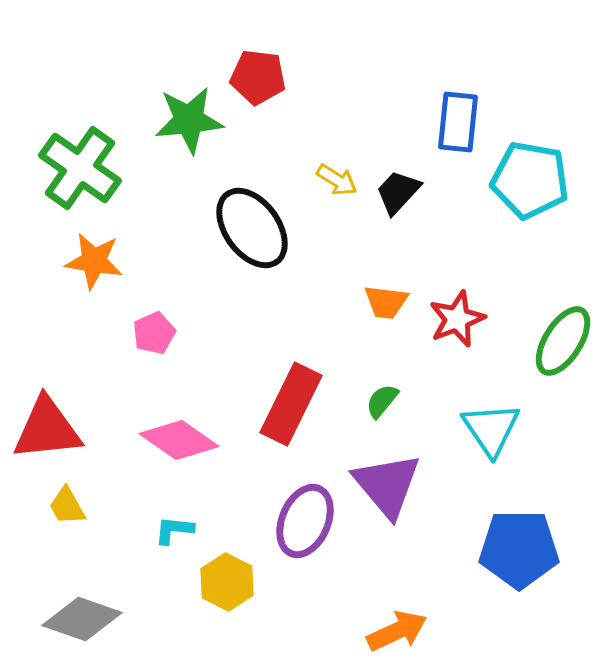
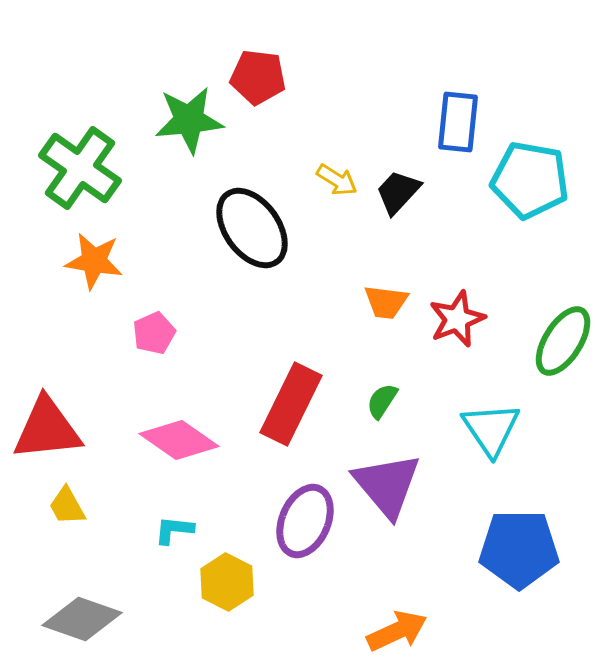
green semicircle: rotated 6 degrees counterclockwise
